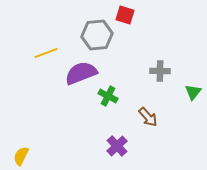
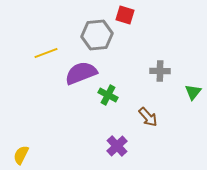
green cross: moved 1 px up
yellow semicircle: moved 1 px up
